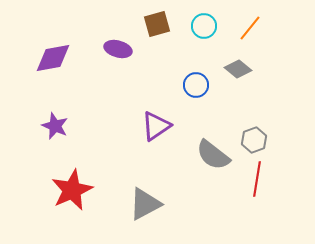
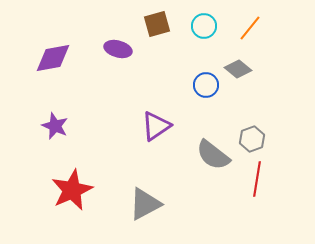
blue circle: moved 10 px right
gray hexagon: moved 2 px left, 1 px up
